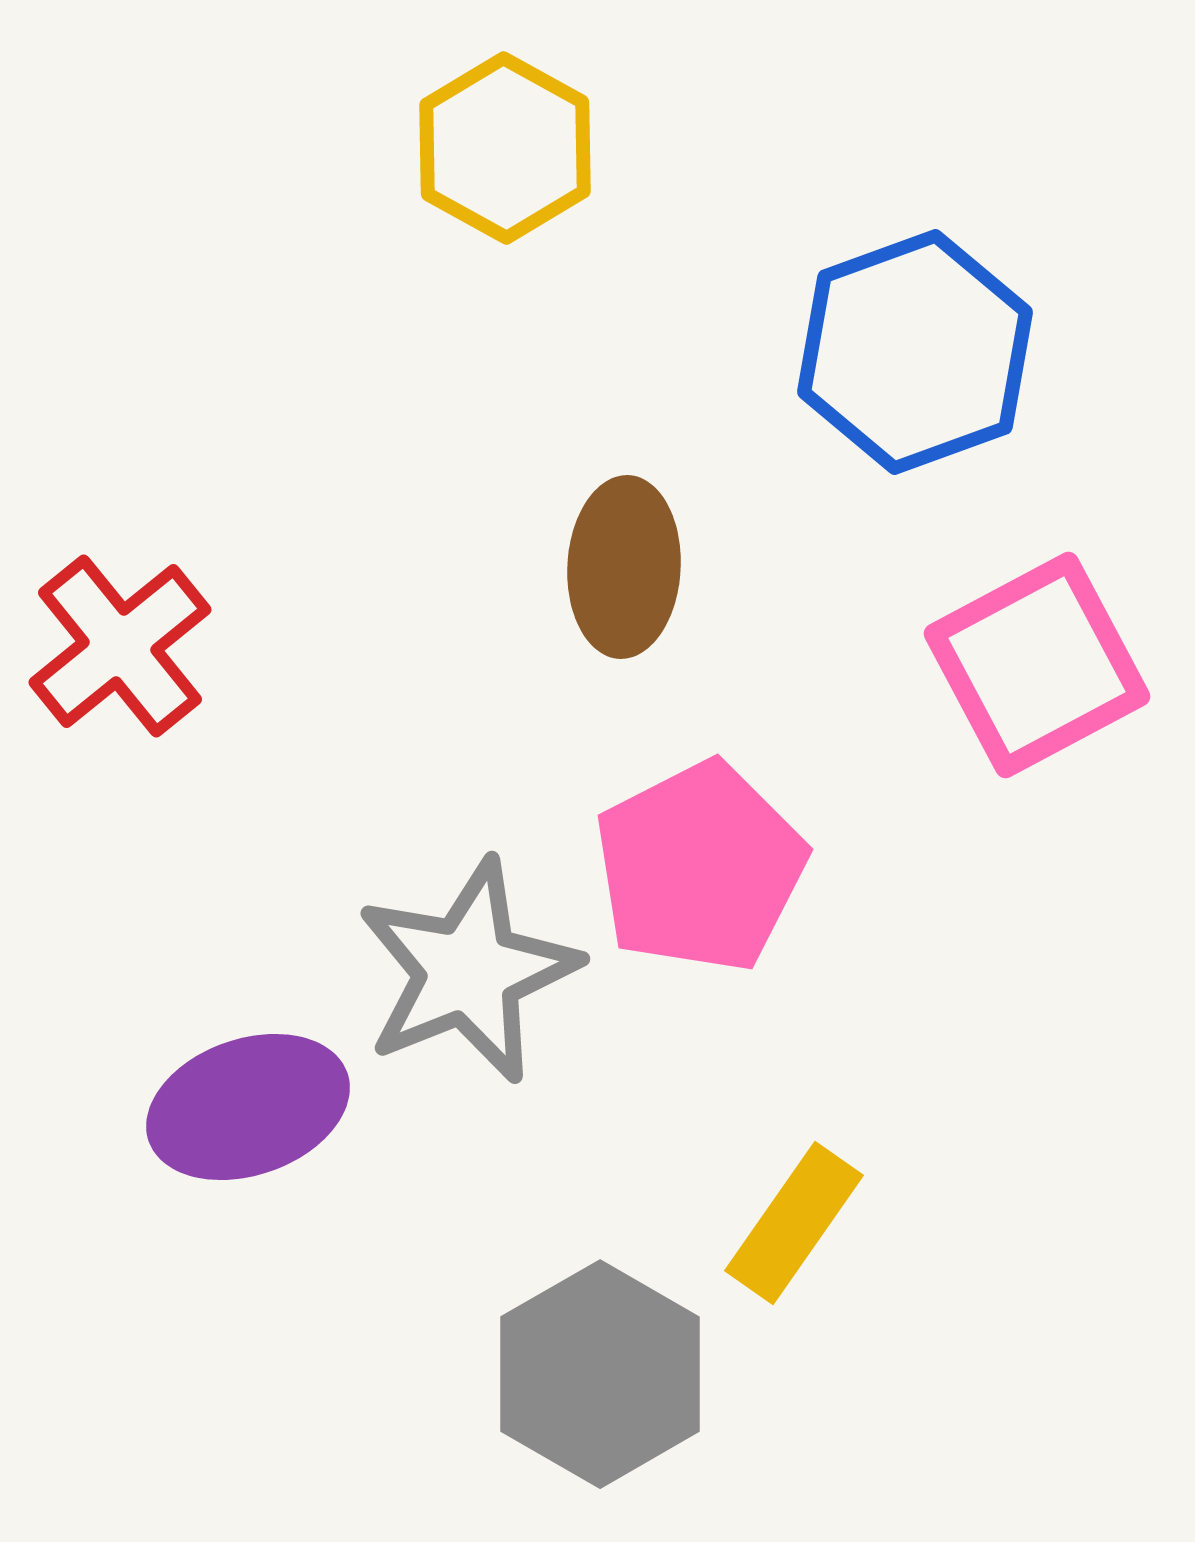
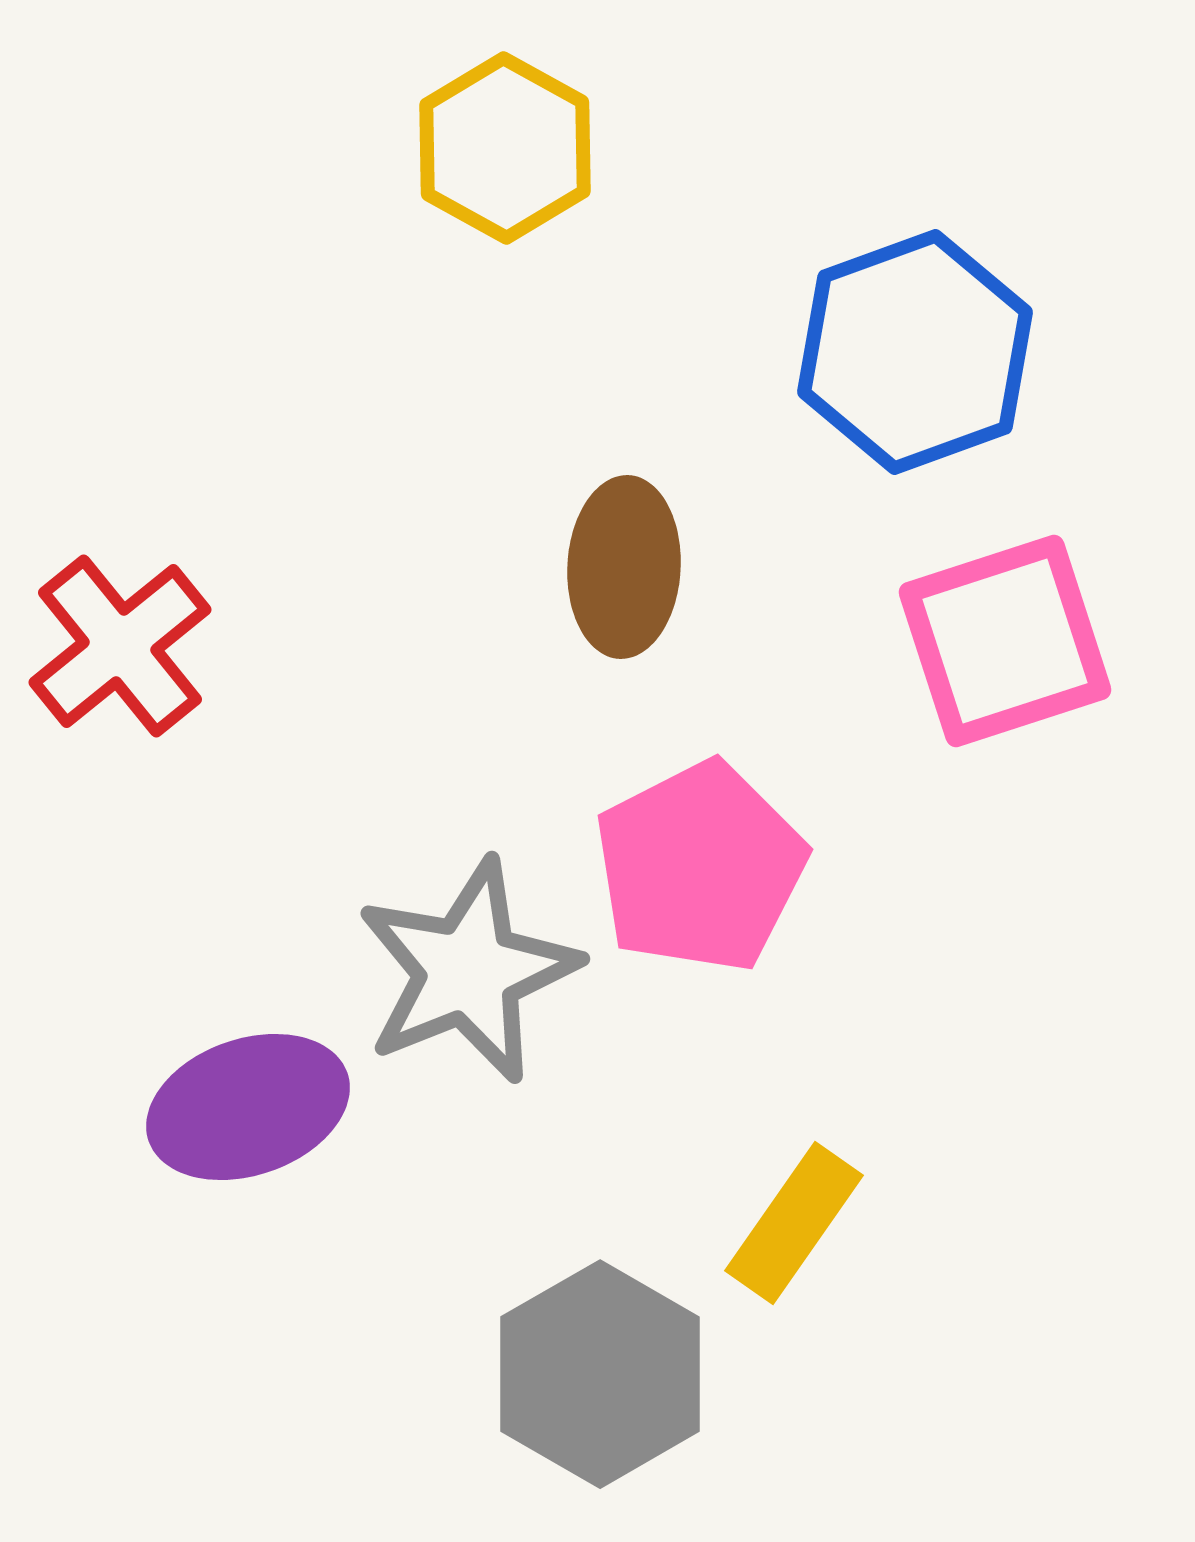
pink square: moved 32 px left, 24 px up; rotated 10 degrees clockwise
